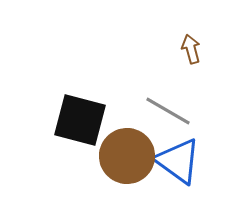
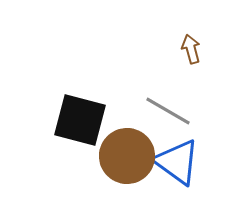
blue triangle: moved 1 px left, 1 px down
